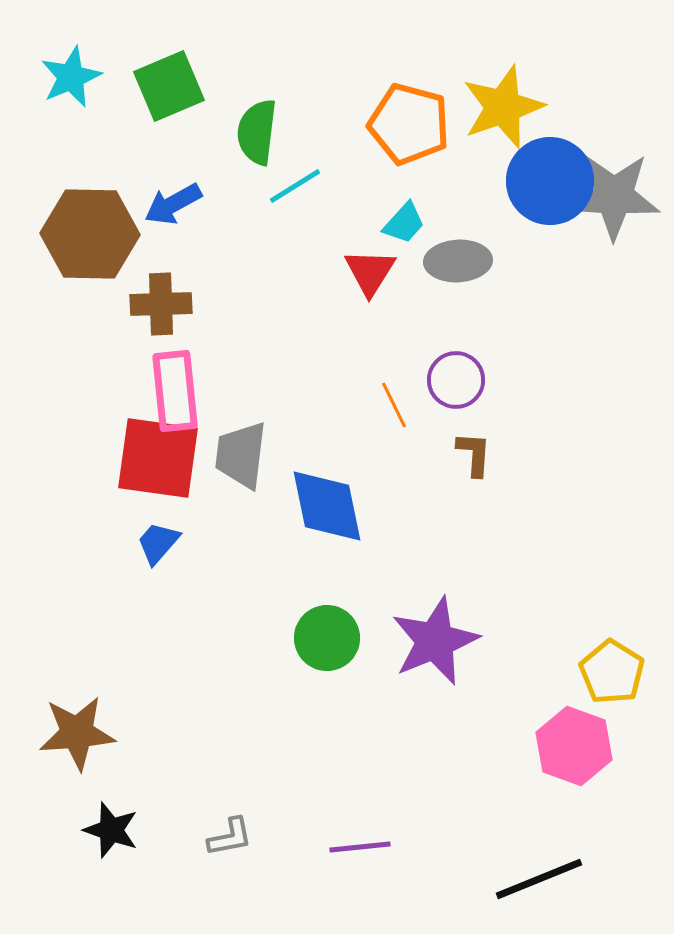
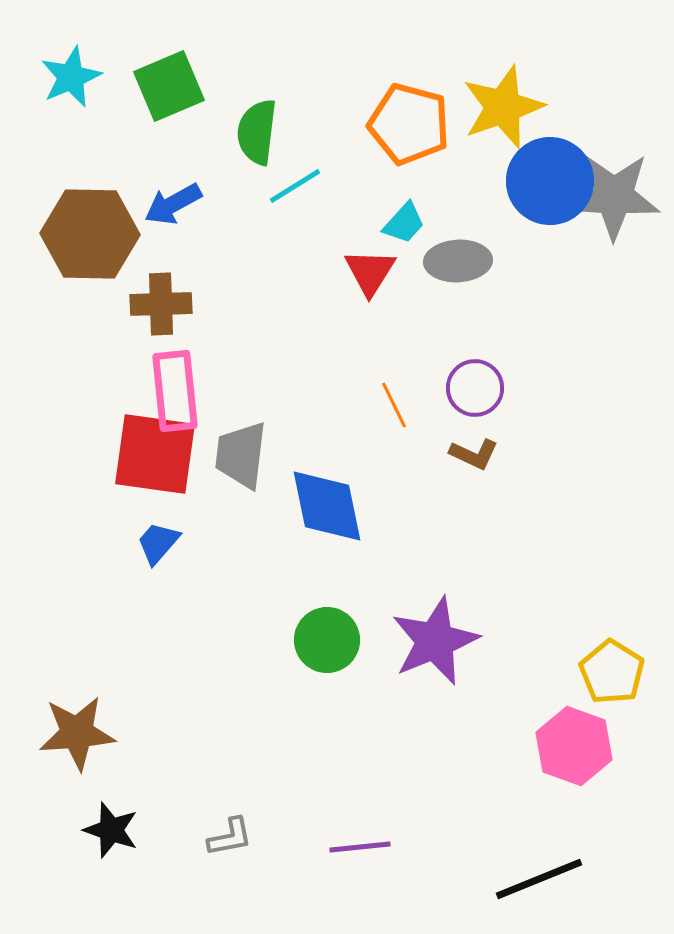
purple circle: moved 19 px right, 8 px down
brown L-shape: rotated 111 degrees clockwise
red square: moved 3 px left, 4 px up
green circle: moved 2 px down
